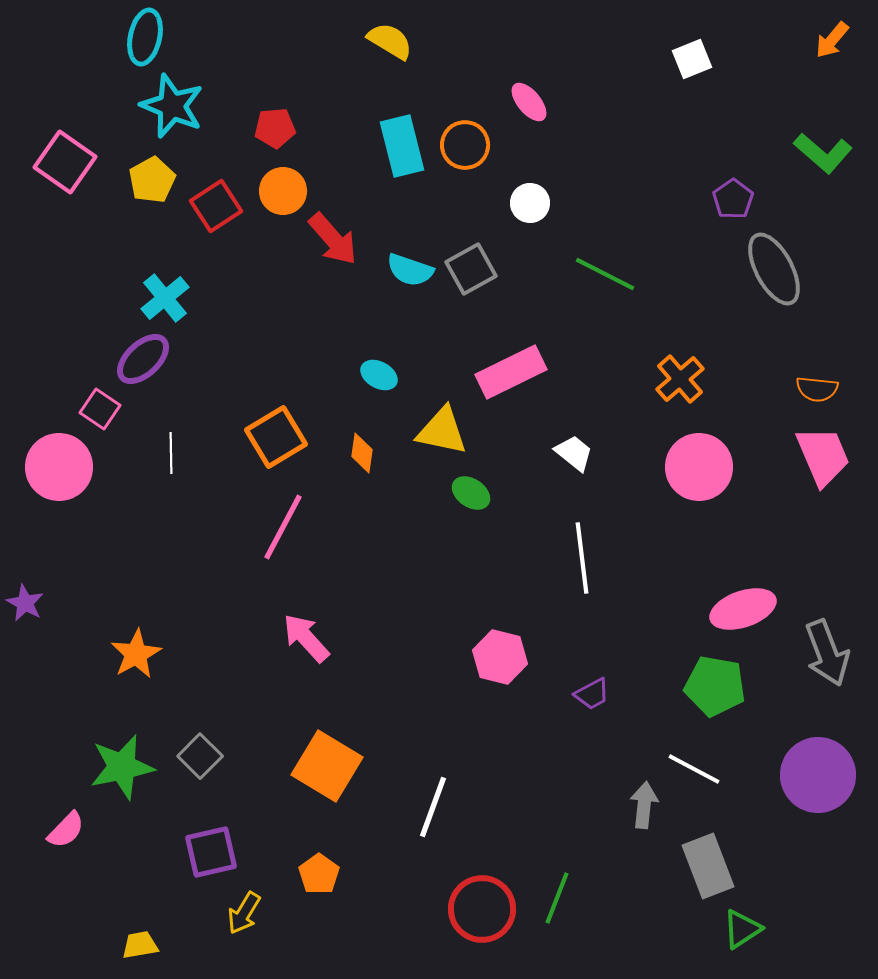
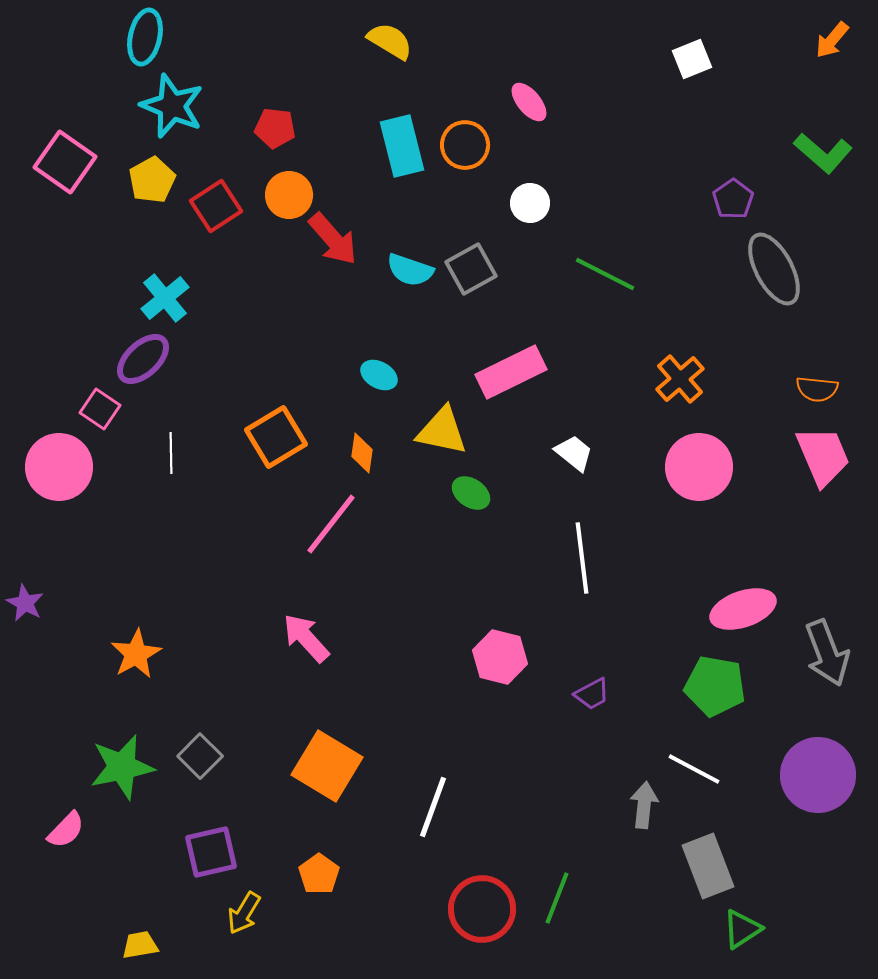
red pentagon at (275, 128): rotated 12 degrees clockwise
orange circle at (283, 191): moved 6 px right, 4 px down
pink line at (283, 527): moved 48 px right, 3 px up; rotated 10 degrees clockwise
